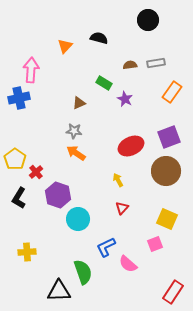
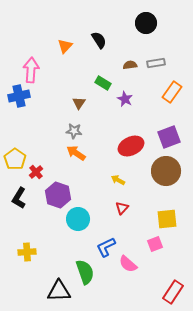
black circle: moved 2 px left, 3 px down
black semicircle: moved 2 px down; rotated 42 degrees clockwise
green rectangle: moved 1 px left
blue cross: moved 2 px up
brown triangle: rotated 32 degrees counterclockwise
yellow arrow: rotated 32 degrees counterclockwise
yellow square: rotated 30 degrees counterclockwise
green semicircle: moved 2 px right
